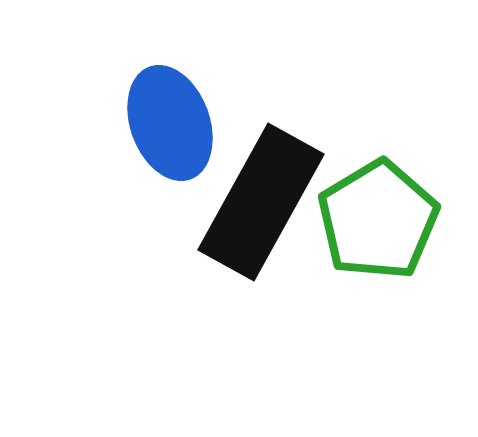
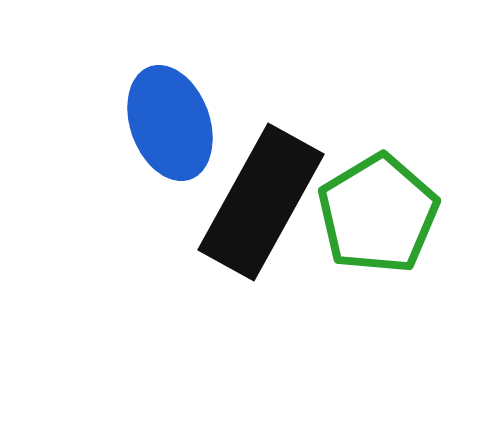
green pentagon: moved 6 px up
